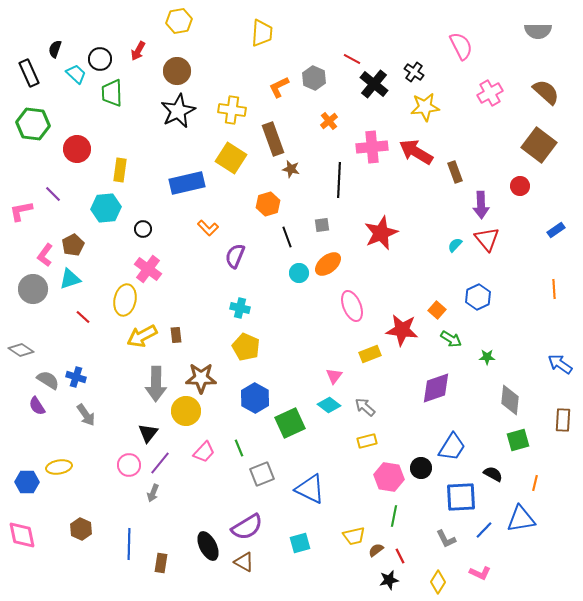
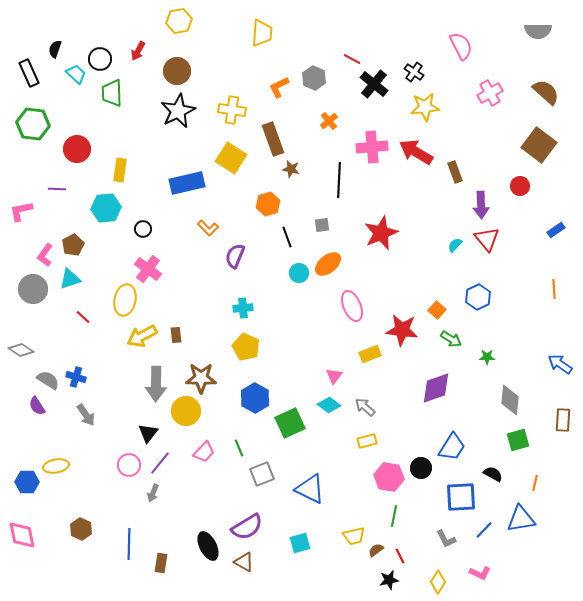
purple line at (53, 194): moved 4 px right, 5 px up; rotated 42 degrees counterclockwise
cyan cross at (240, 308): moved 3 px right; rotated 18 degrees counterclockwise
yellow ellipse at (59, 467): moved 3 px left, 1 px up
